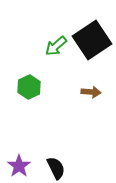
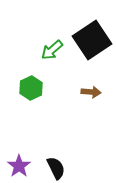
green arrow: moved 4 px left, 4 px down
green hexagon: moved 2 px right, 1 px down
